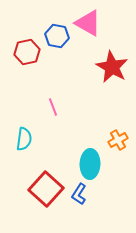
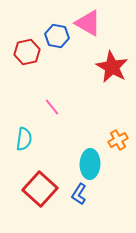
pink line: moved 1 px left; rotated 18 degrees counterclockwise
red square: moved 6 px left
